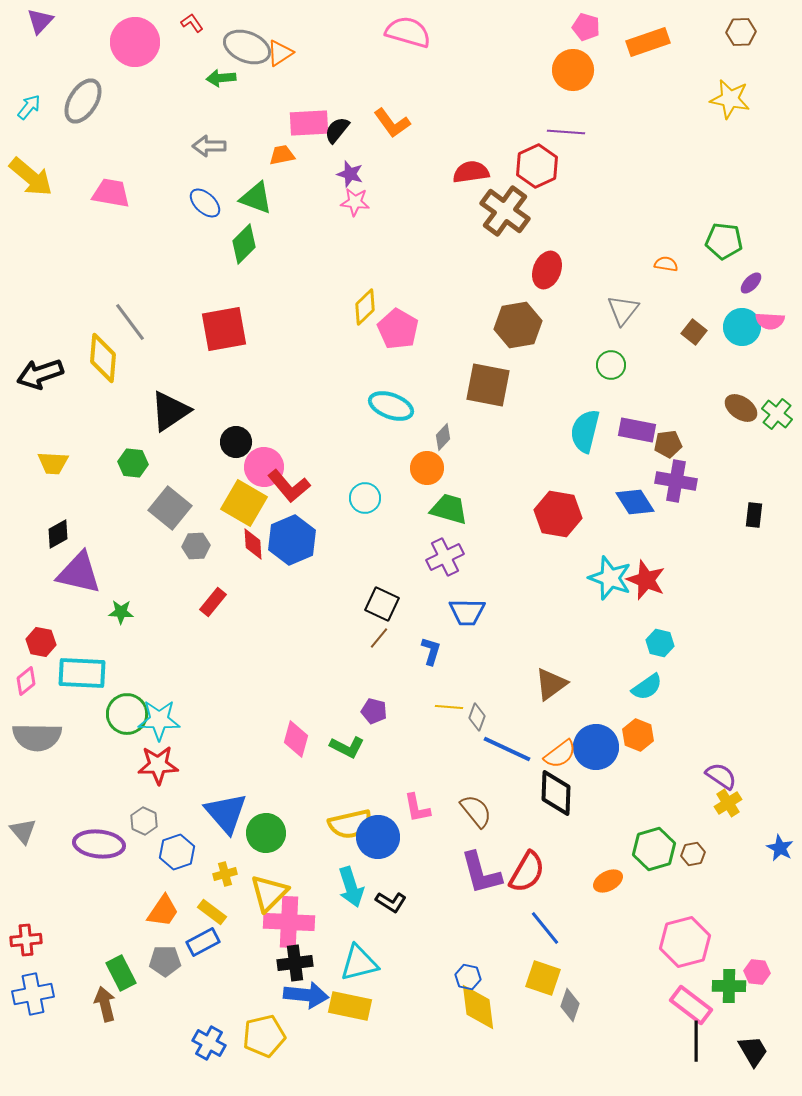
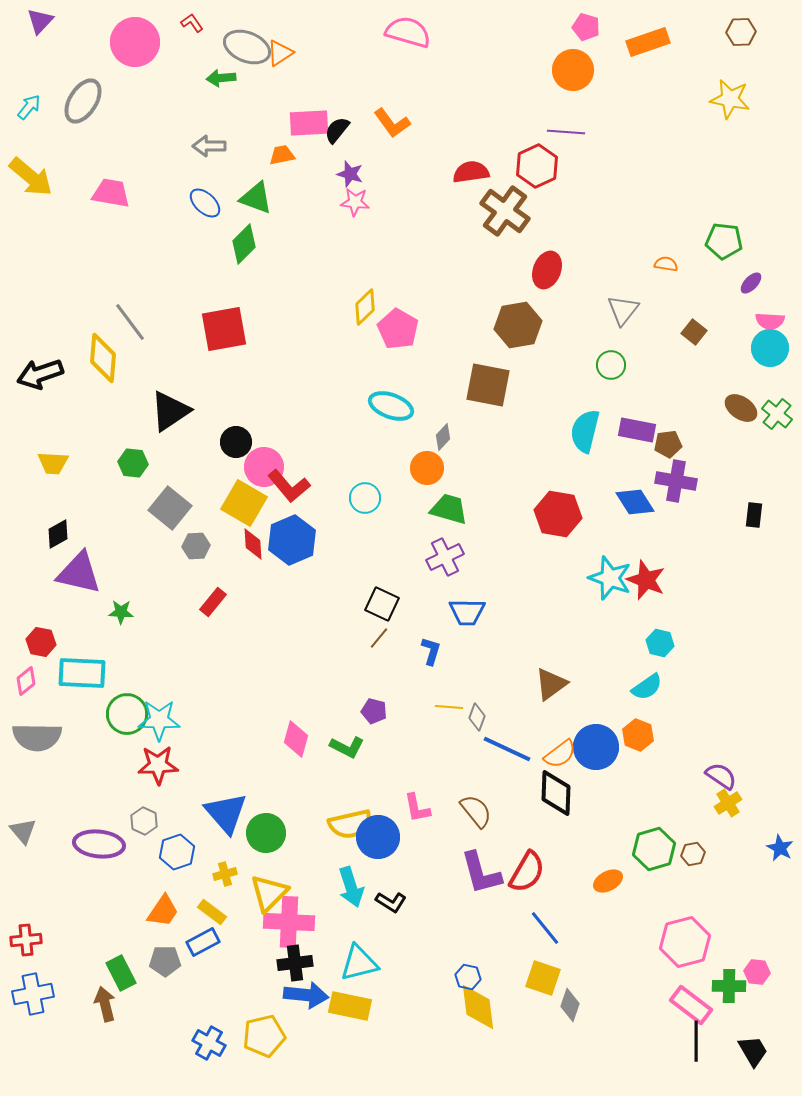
cyan circle at (742, 327): moved 28 px right, 21 px down
